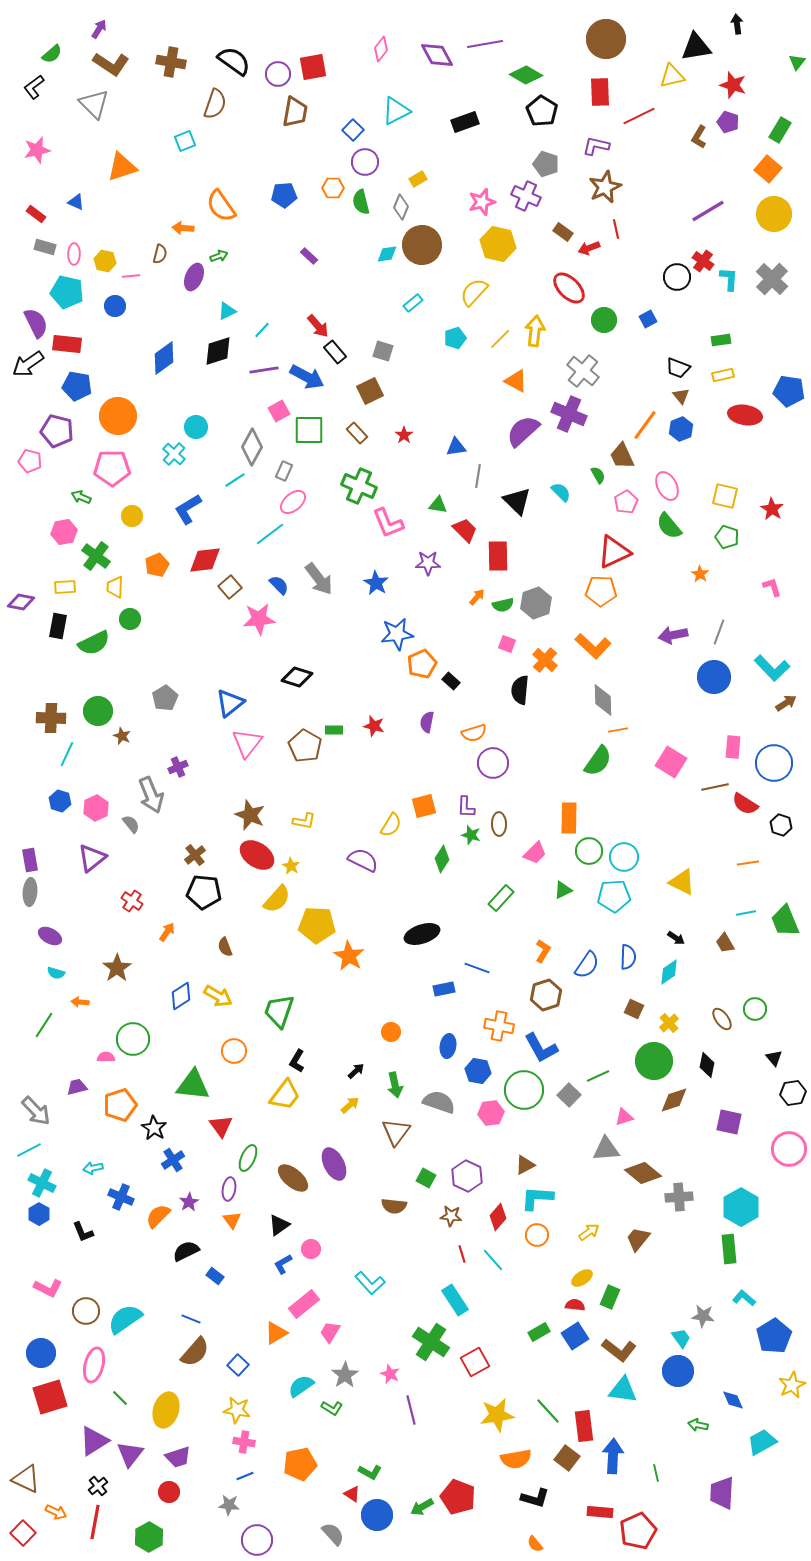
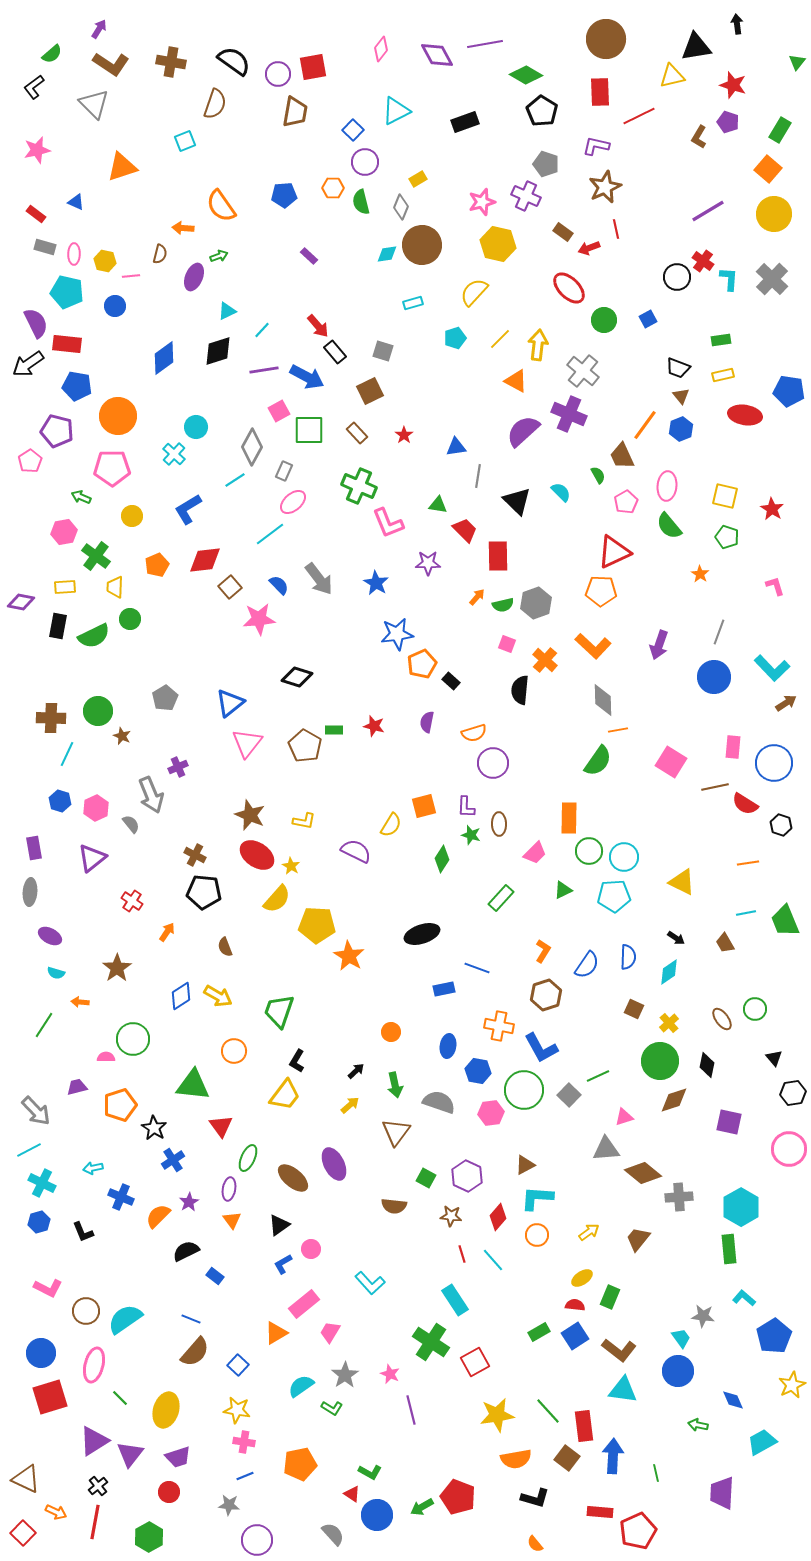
cyan rectangle at (413, 303): rotated 24 degrees clockwise
yellow arrow at (535, 331): moved 3 px right, 14 px down
pink pentagon at (30, 461): rotated 25 degrees clockwise
pink ellipse at (667, 486): rotated 32 degrees clockwise
pink L-shape at (772, 587): moved 3 px right, 1 px up
purple arrow at (673, 635): moved 14 px left, 10 px down; rotated 60 degrees counterclockwise
green semicircle at (94, 643): moved 7 px up
brown cross at (195, 855): rotated 25 degrees counterclockwise
purple rectangle at (30, 860): moved 4 px right, 12 px up
purple semicircle at (363, 860): moved 7 px left, 9 px up
green circle at (654, 1061): moved 6 px right
blue hexagon at (39, 1214): moved 8 px down; rotated 15 degrees clockwise
